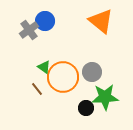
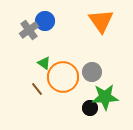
orange triangle: rotated 16 degrees clockwise
green triangle: moved 4 px up
black circle: moved 4 px right
